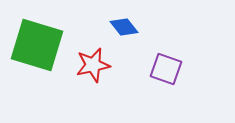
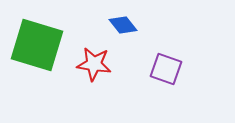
blue diamond: moved 1 px left, 2 px up
red star: moved 1 px right, 1 px up; rotated 20 degrees clockwise
